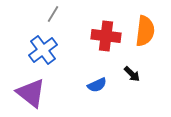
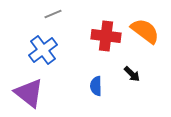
gray line: rotated 36 degrees clockwise
orange semicircle: rotated 60 degrees counterclockwise
blue semicircle: moved 1 px left, 1 px down; rotated 114 degrees clockwise
purple triangle: moved 2 px left
